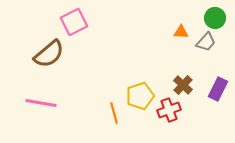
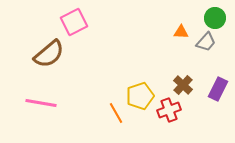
orange line: moved 2 px right; rotated 15 degrees counterclockwise
